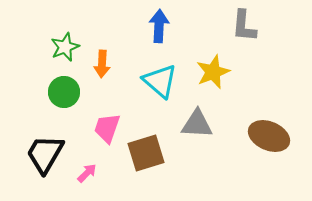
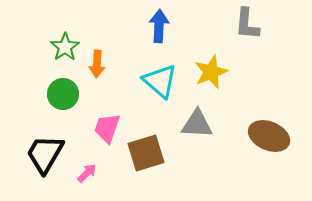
gray L-shape: moved 3 px right, 2 px up
green star: rotated 12 degrees counterclockwise
orange arrow: moved 5 px left
yellow star: moved 2 px left
green circle: moved 1 px left, 2 px down
